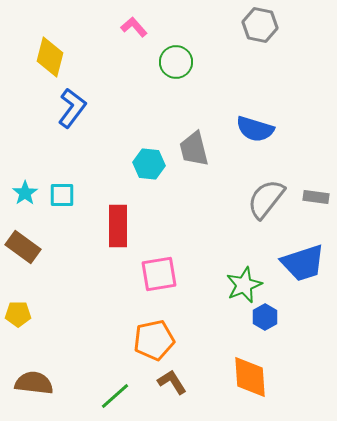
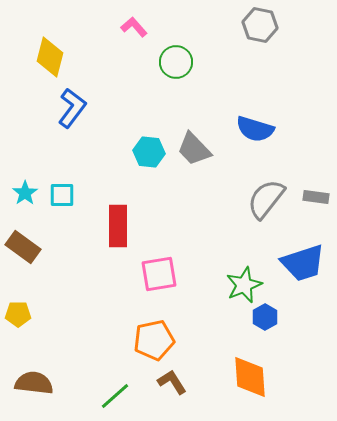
gray trapezoid: rotated 30 degrees counterclockwise
cyan hexagon: moved 12 px up
